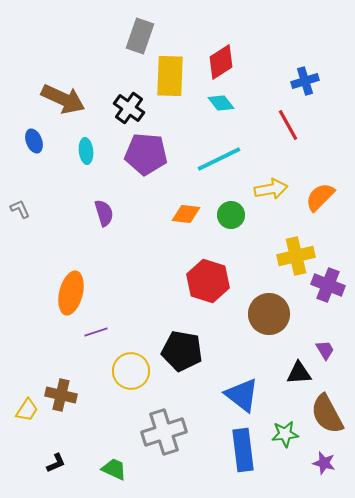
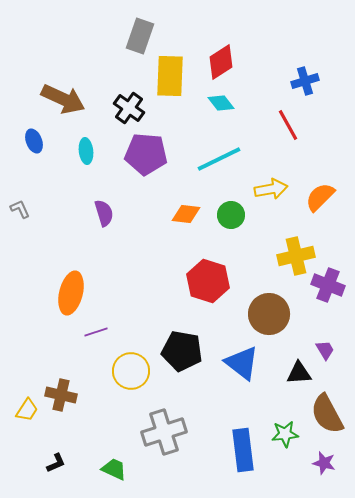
blue triangle: moved 32 px up
